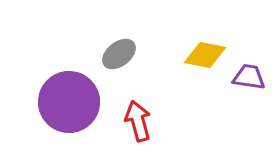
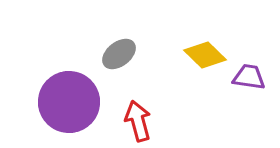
yellow diamond: rotated 33 degrees clockwise
